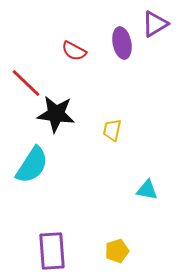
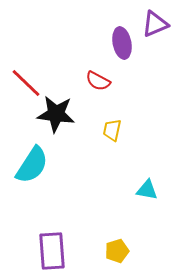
purple triangle: rotated 8 degrees clockwise
red semicircle: moved 24 px right, 30 px down
